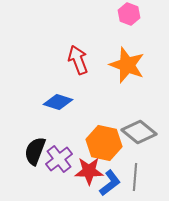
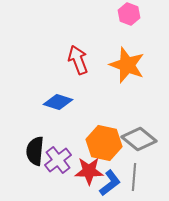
gray diamond: moved 7 px down
black semicircle: rotated 16 degrees counterclockwise
purple cross: moved 1 px left, 1 px down
gray line: moved 1 px left
